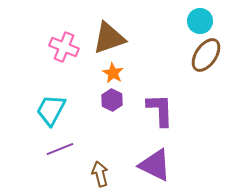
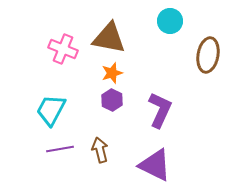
cyan circle: moved 30 px left
brown triangle: rotated 30 degrees clockwise
pink cross: moved 1 px left, 2 px down
brown ellipse: moved 2 px right; rotated 24 degrees counterclockwise
orange star: moved 1 px left; rotated 25 degrees clockwise
purple L-shape: rotated 27 degrees clockwise
purple line: rotated 12 degrees clockwise
brown arrow: moved 24 px up
